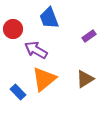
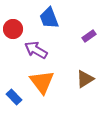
orange triangle: moved 2 px left, 3 px down; rotated 28 degrees counterclockwise
blue rectangle: moved 4 px left, 5 px down
